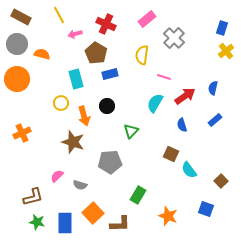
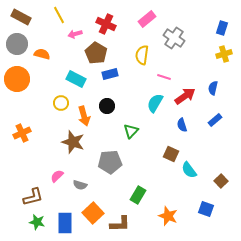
gray cross at (174, 38): rotated 10 degrees counterclockwise
yellow cross at (226, 51): moved 2 px left, 3 px down; rotated 21 degrees clockwise
cyan rectangle at (76, 79): rotated 48 degrees counterclockwise
